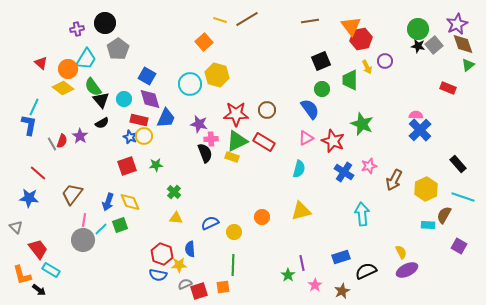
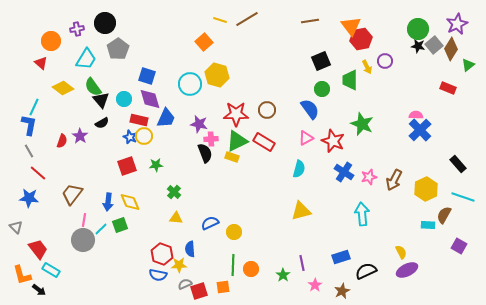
brown diamond at (463, 44): moved 12 px left, 5 px down; rotated 50 degrees clockwise
orange circle at (68, 69): moved 17 px left, 28 px up
blue square at (147, 76): rotated 12 degrees counterclockwise
gray line at (52, 144): moved 23 px left, 7 px down
pink star at (369, 166): moved 11 px down
blue arrow at (108, 202): rotated 12 degrees counterclockwise
orange circle at (262, 217): moved 11 px left, 52 px down
green star at (288, 275): moved 5 px left
